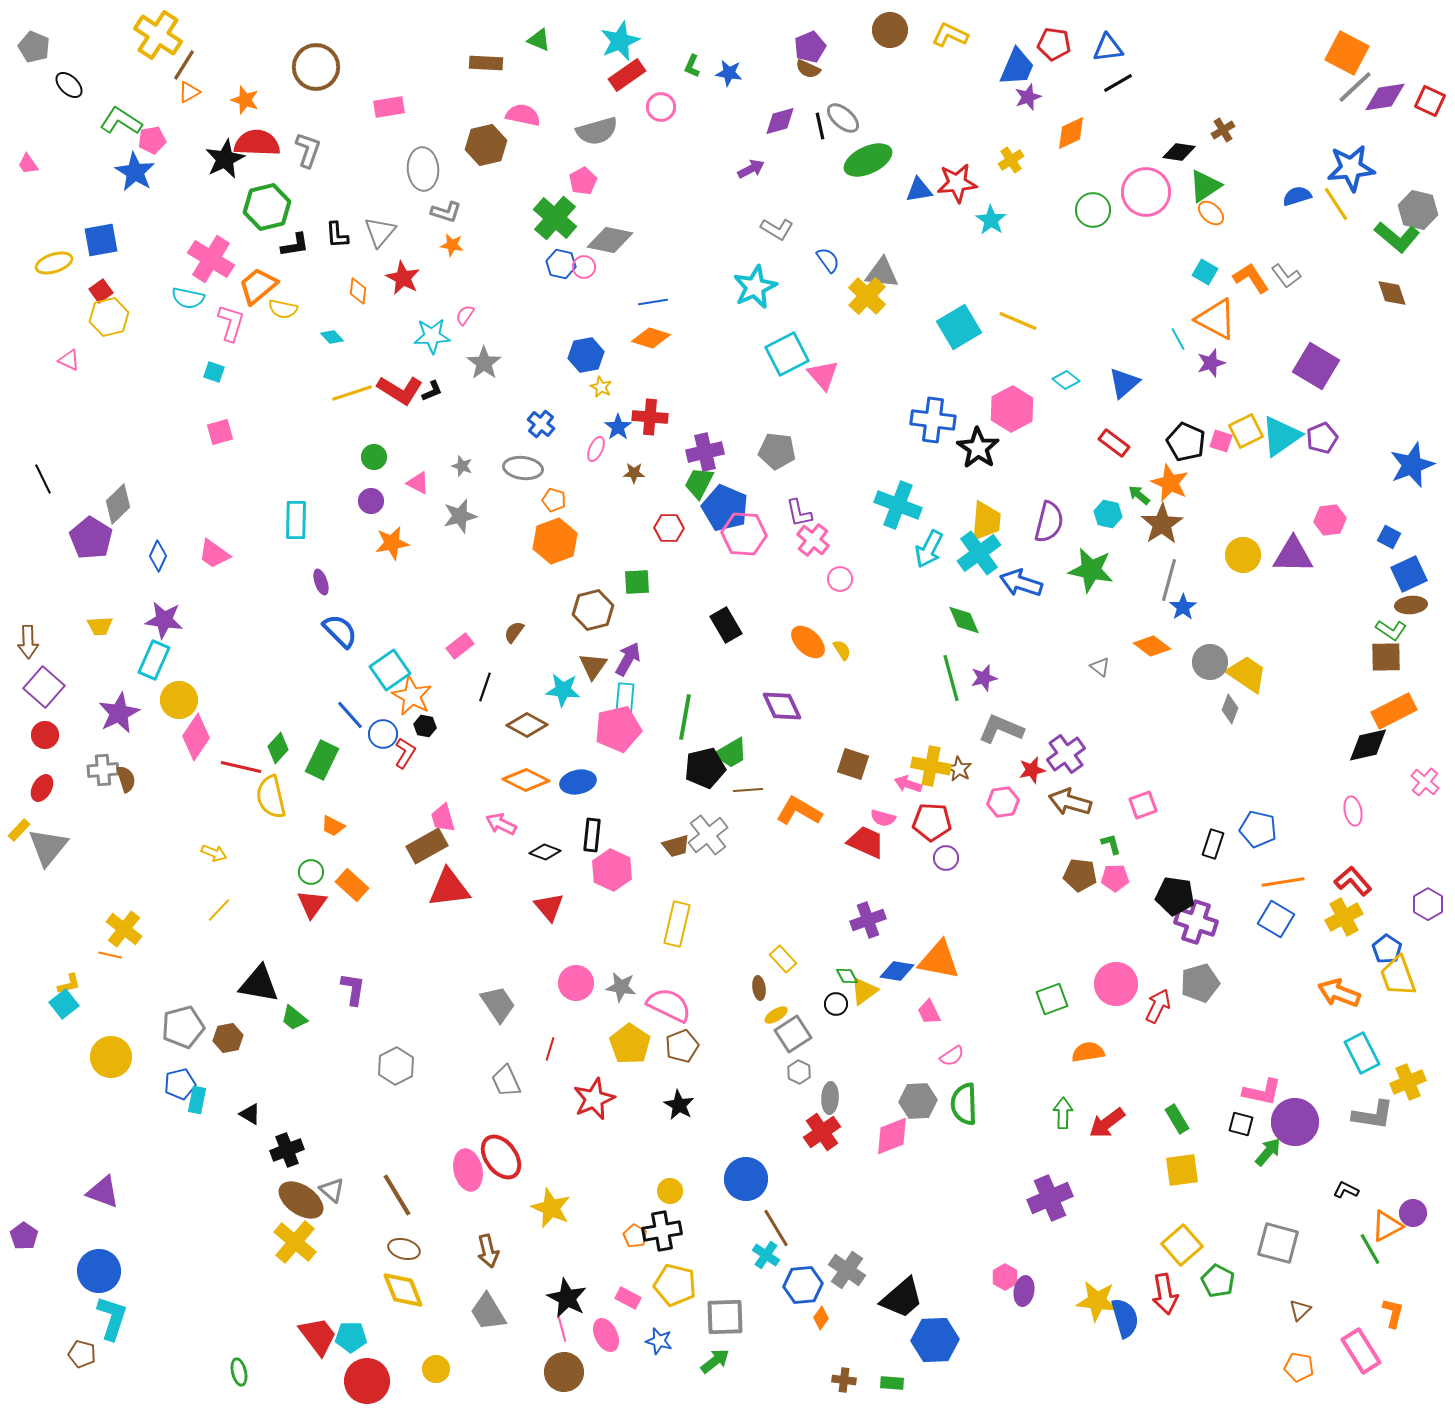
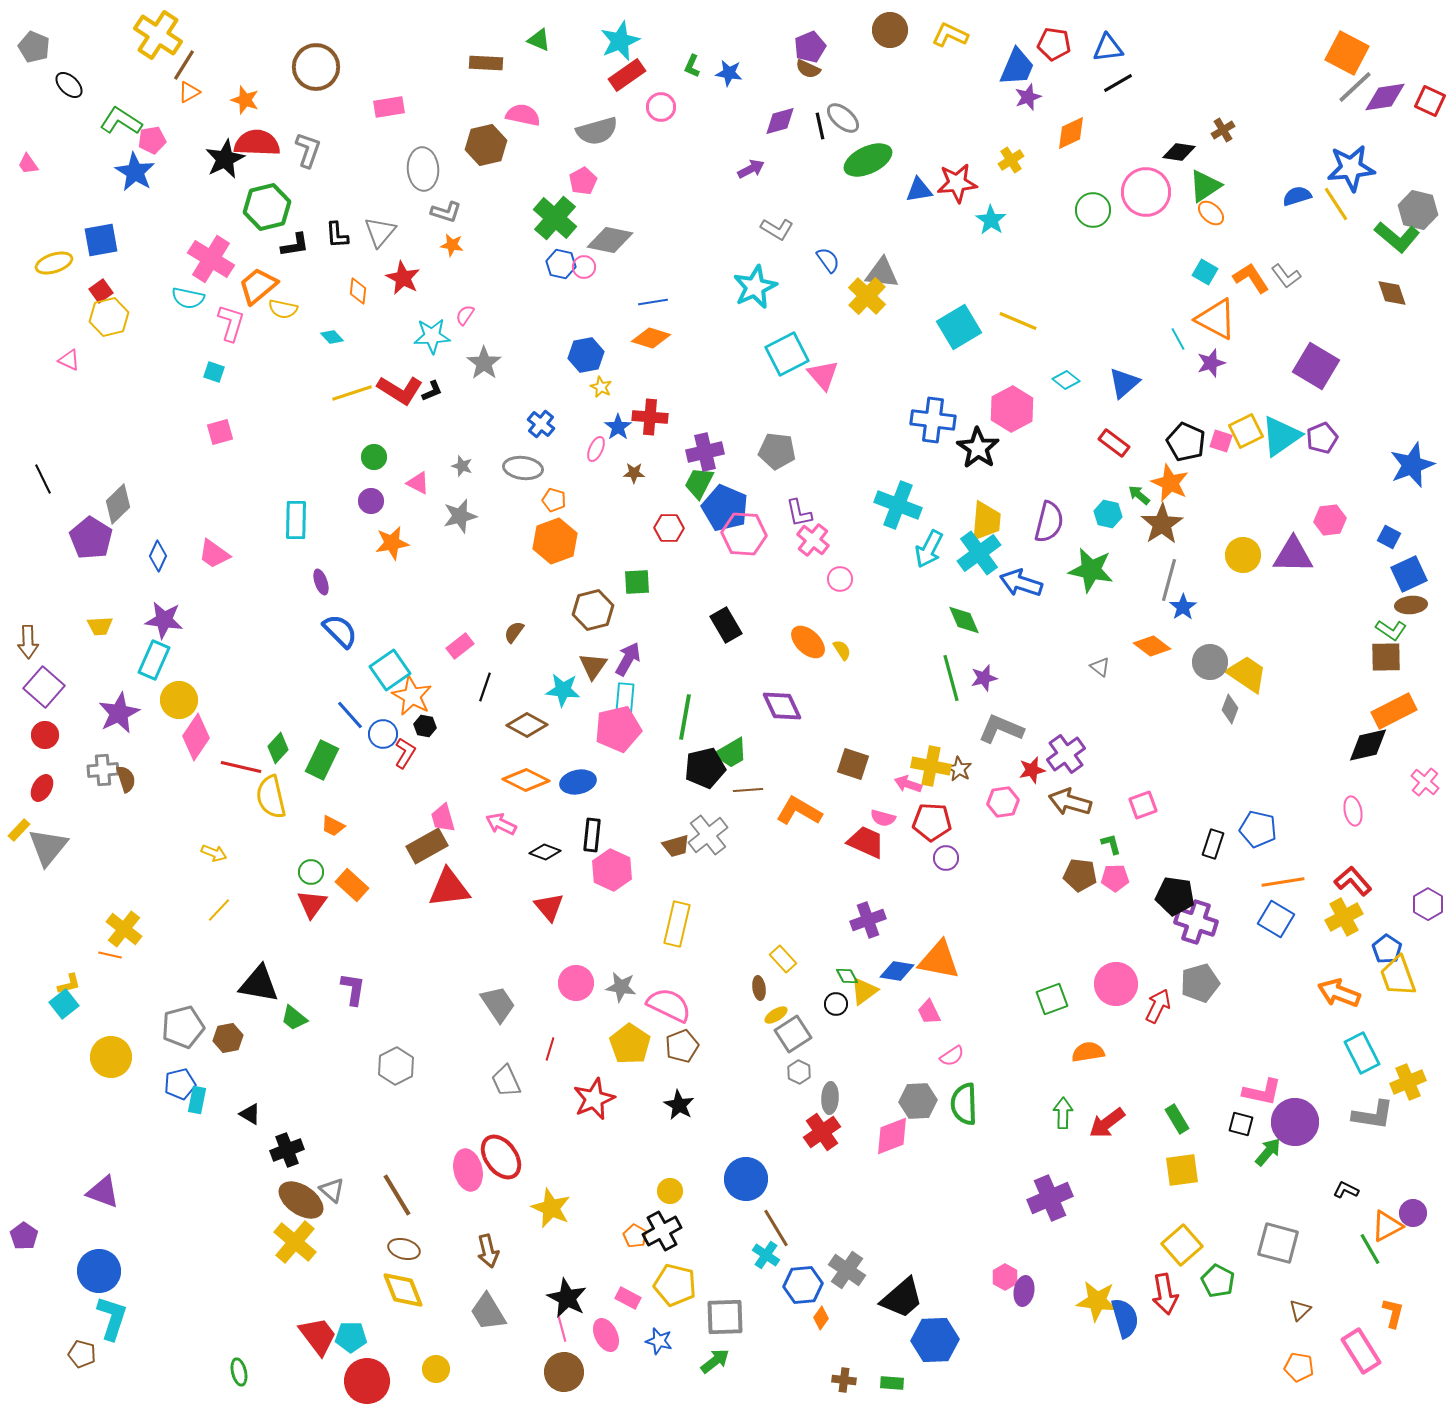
black cross at (662, 1231): rotated 18 degrees counterclockwise
